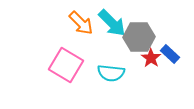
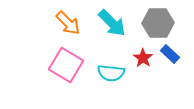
orange arrow: moved 13 px left
gray hexagon: moved 19 px right, 14 px up
red star: moved 8 px left
